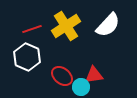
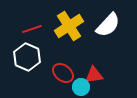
yellow cross: moved 3 px right
red ellipse: moved 1 px right, 3 px up
